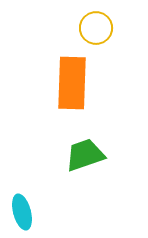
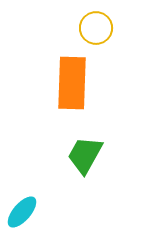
green trapezoid: rotated 42 degrees counterclockwise
cyan ellipse: rotated 56 degrees clockwise
